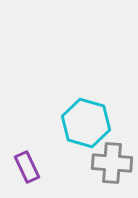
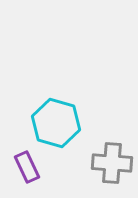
cyan hexagon: moved 30 px left
